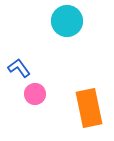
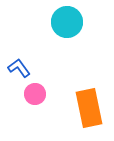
cyan circle: moved 1 px down
